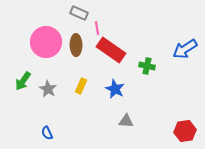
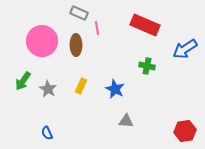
pink circle: moved 4 px left, 1 px up
red rectangle: moved 34 px right, 25 px up; rotated 12 degrees counterclockwise
